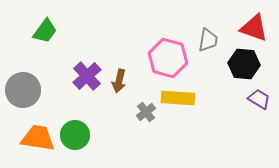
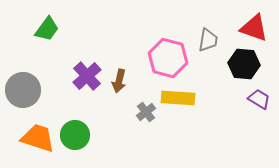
green trapezoid: moved 2 px right, 2 px up
orange trapezoid: rotated 9 degrees clockwise
